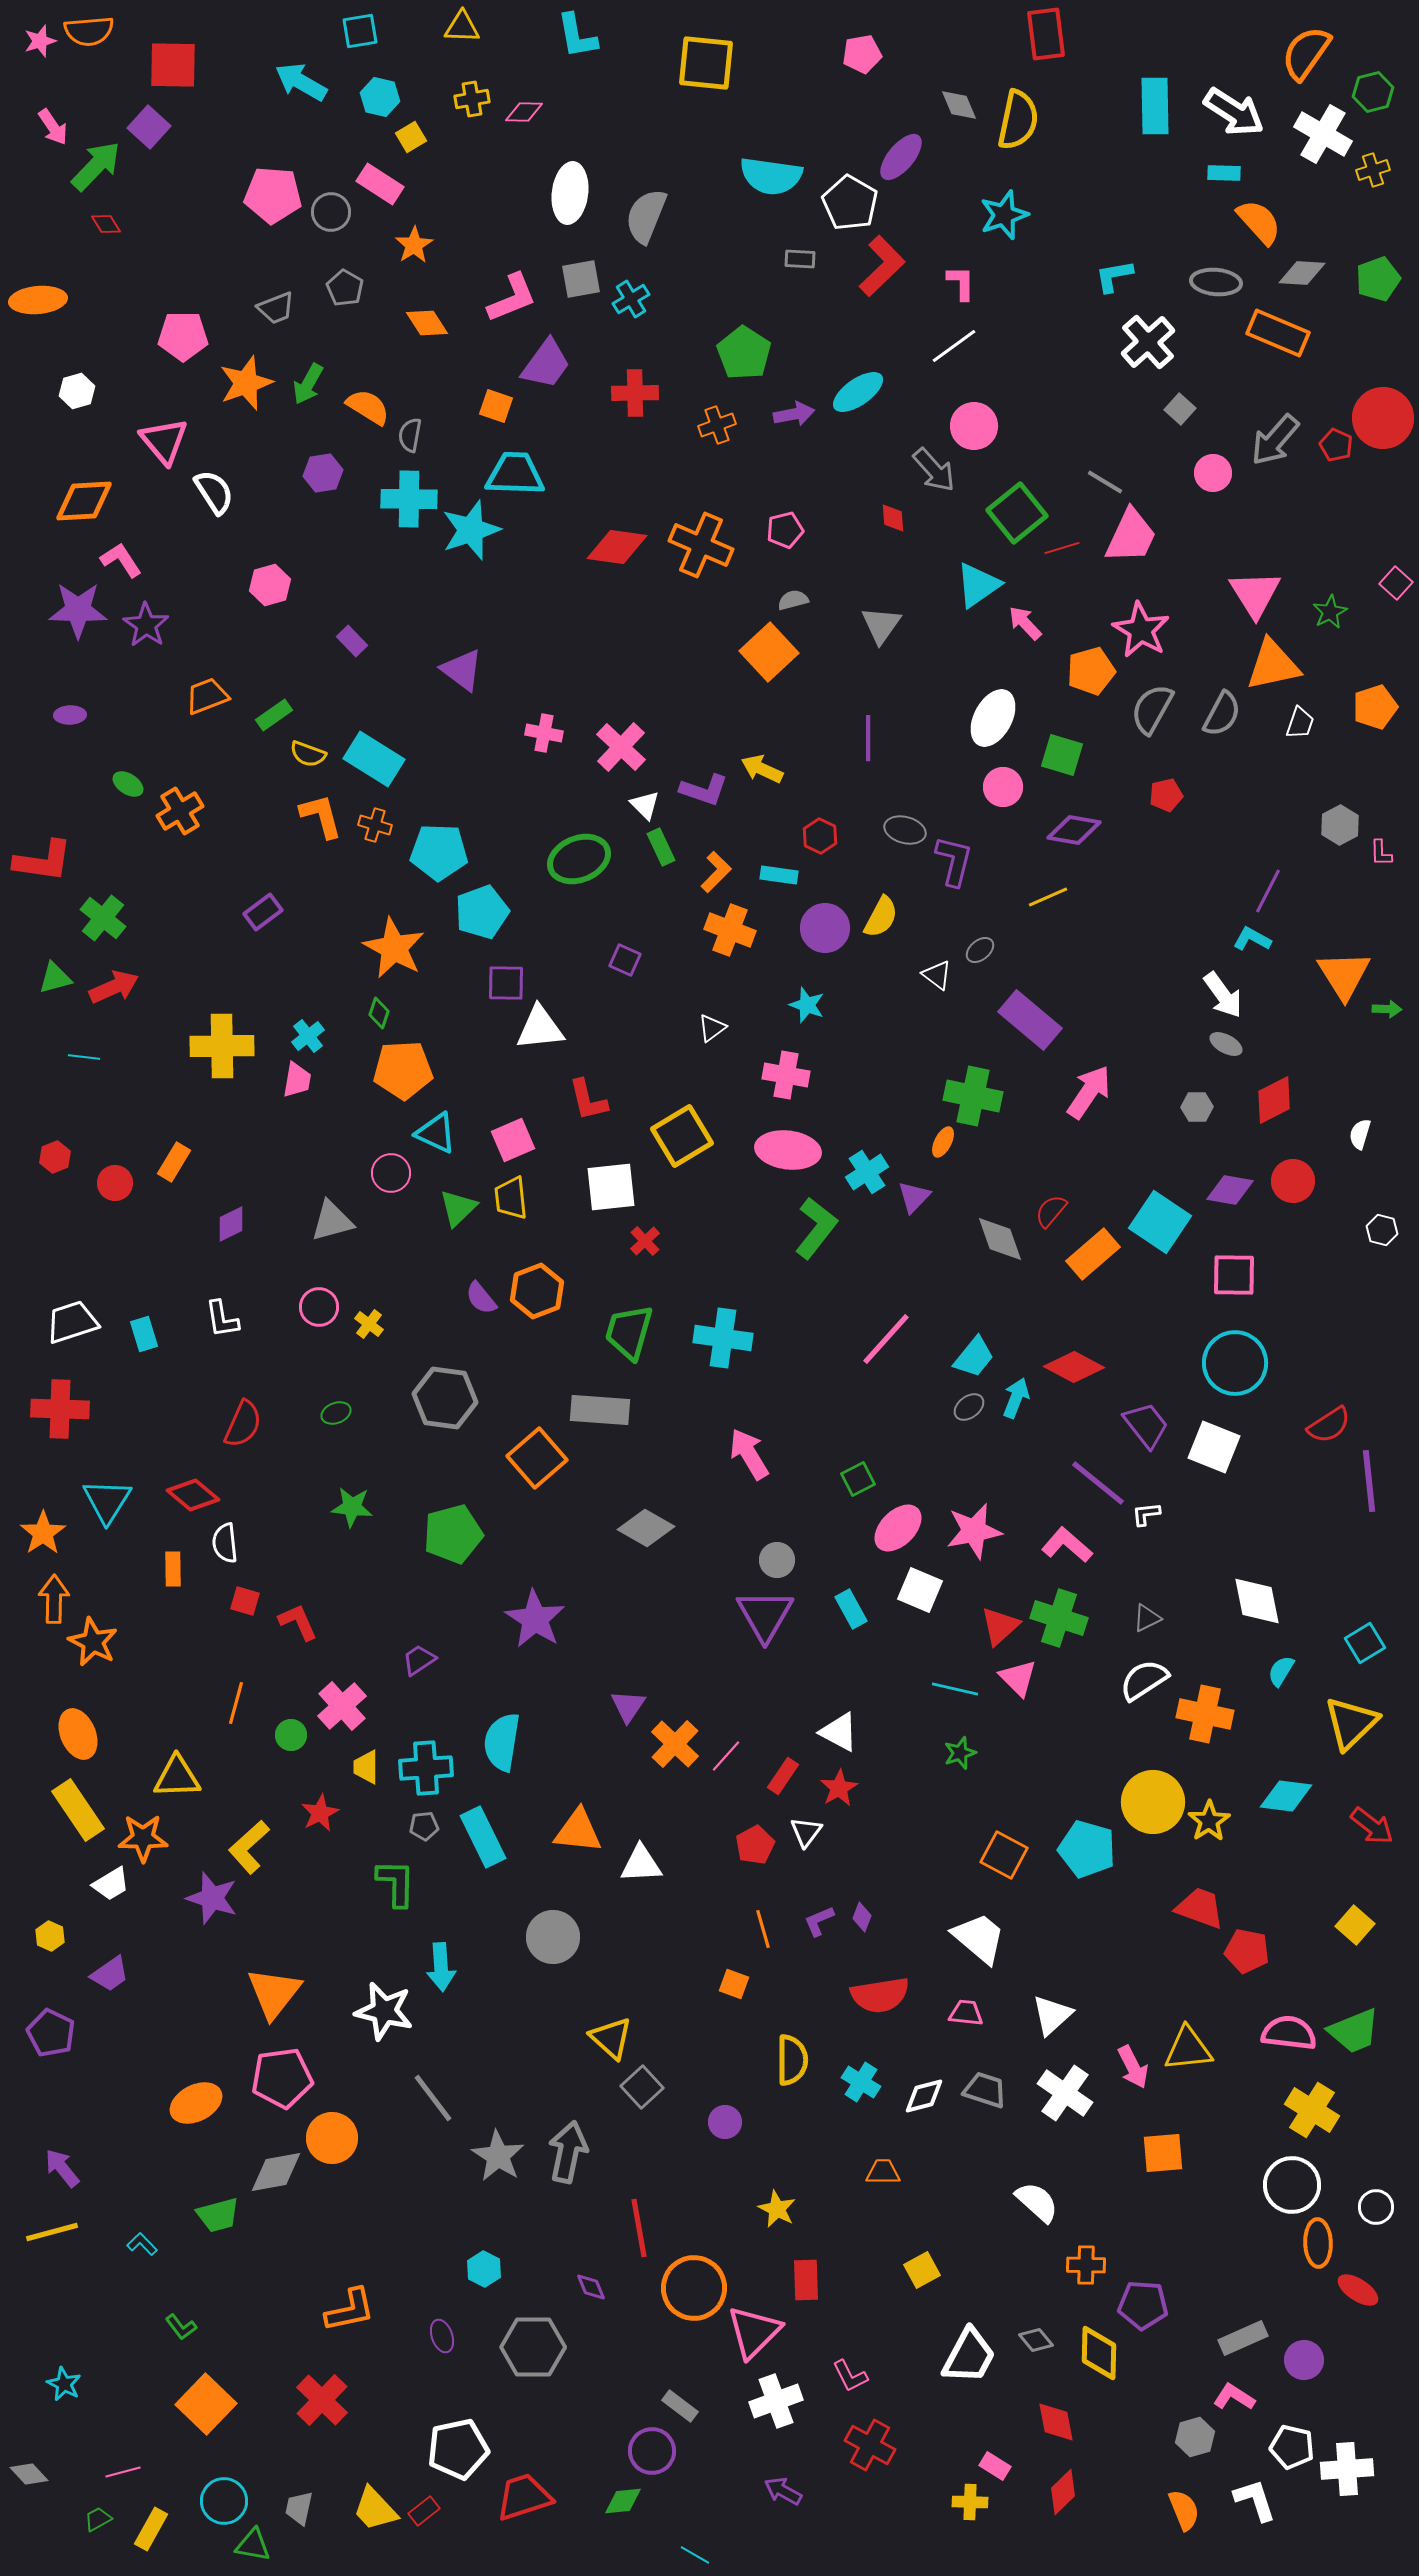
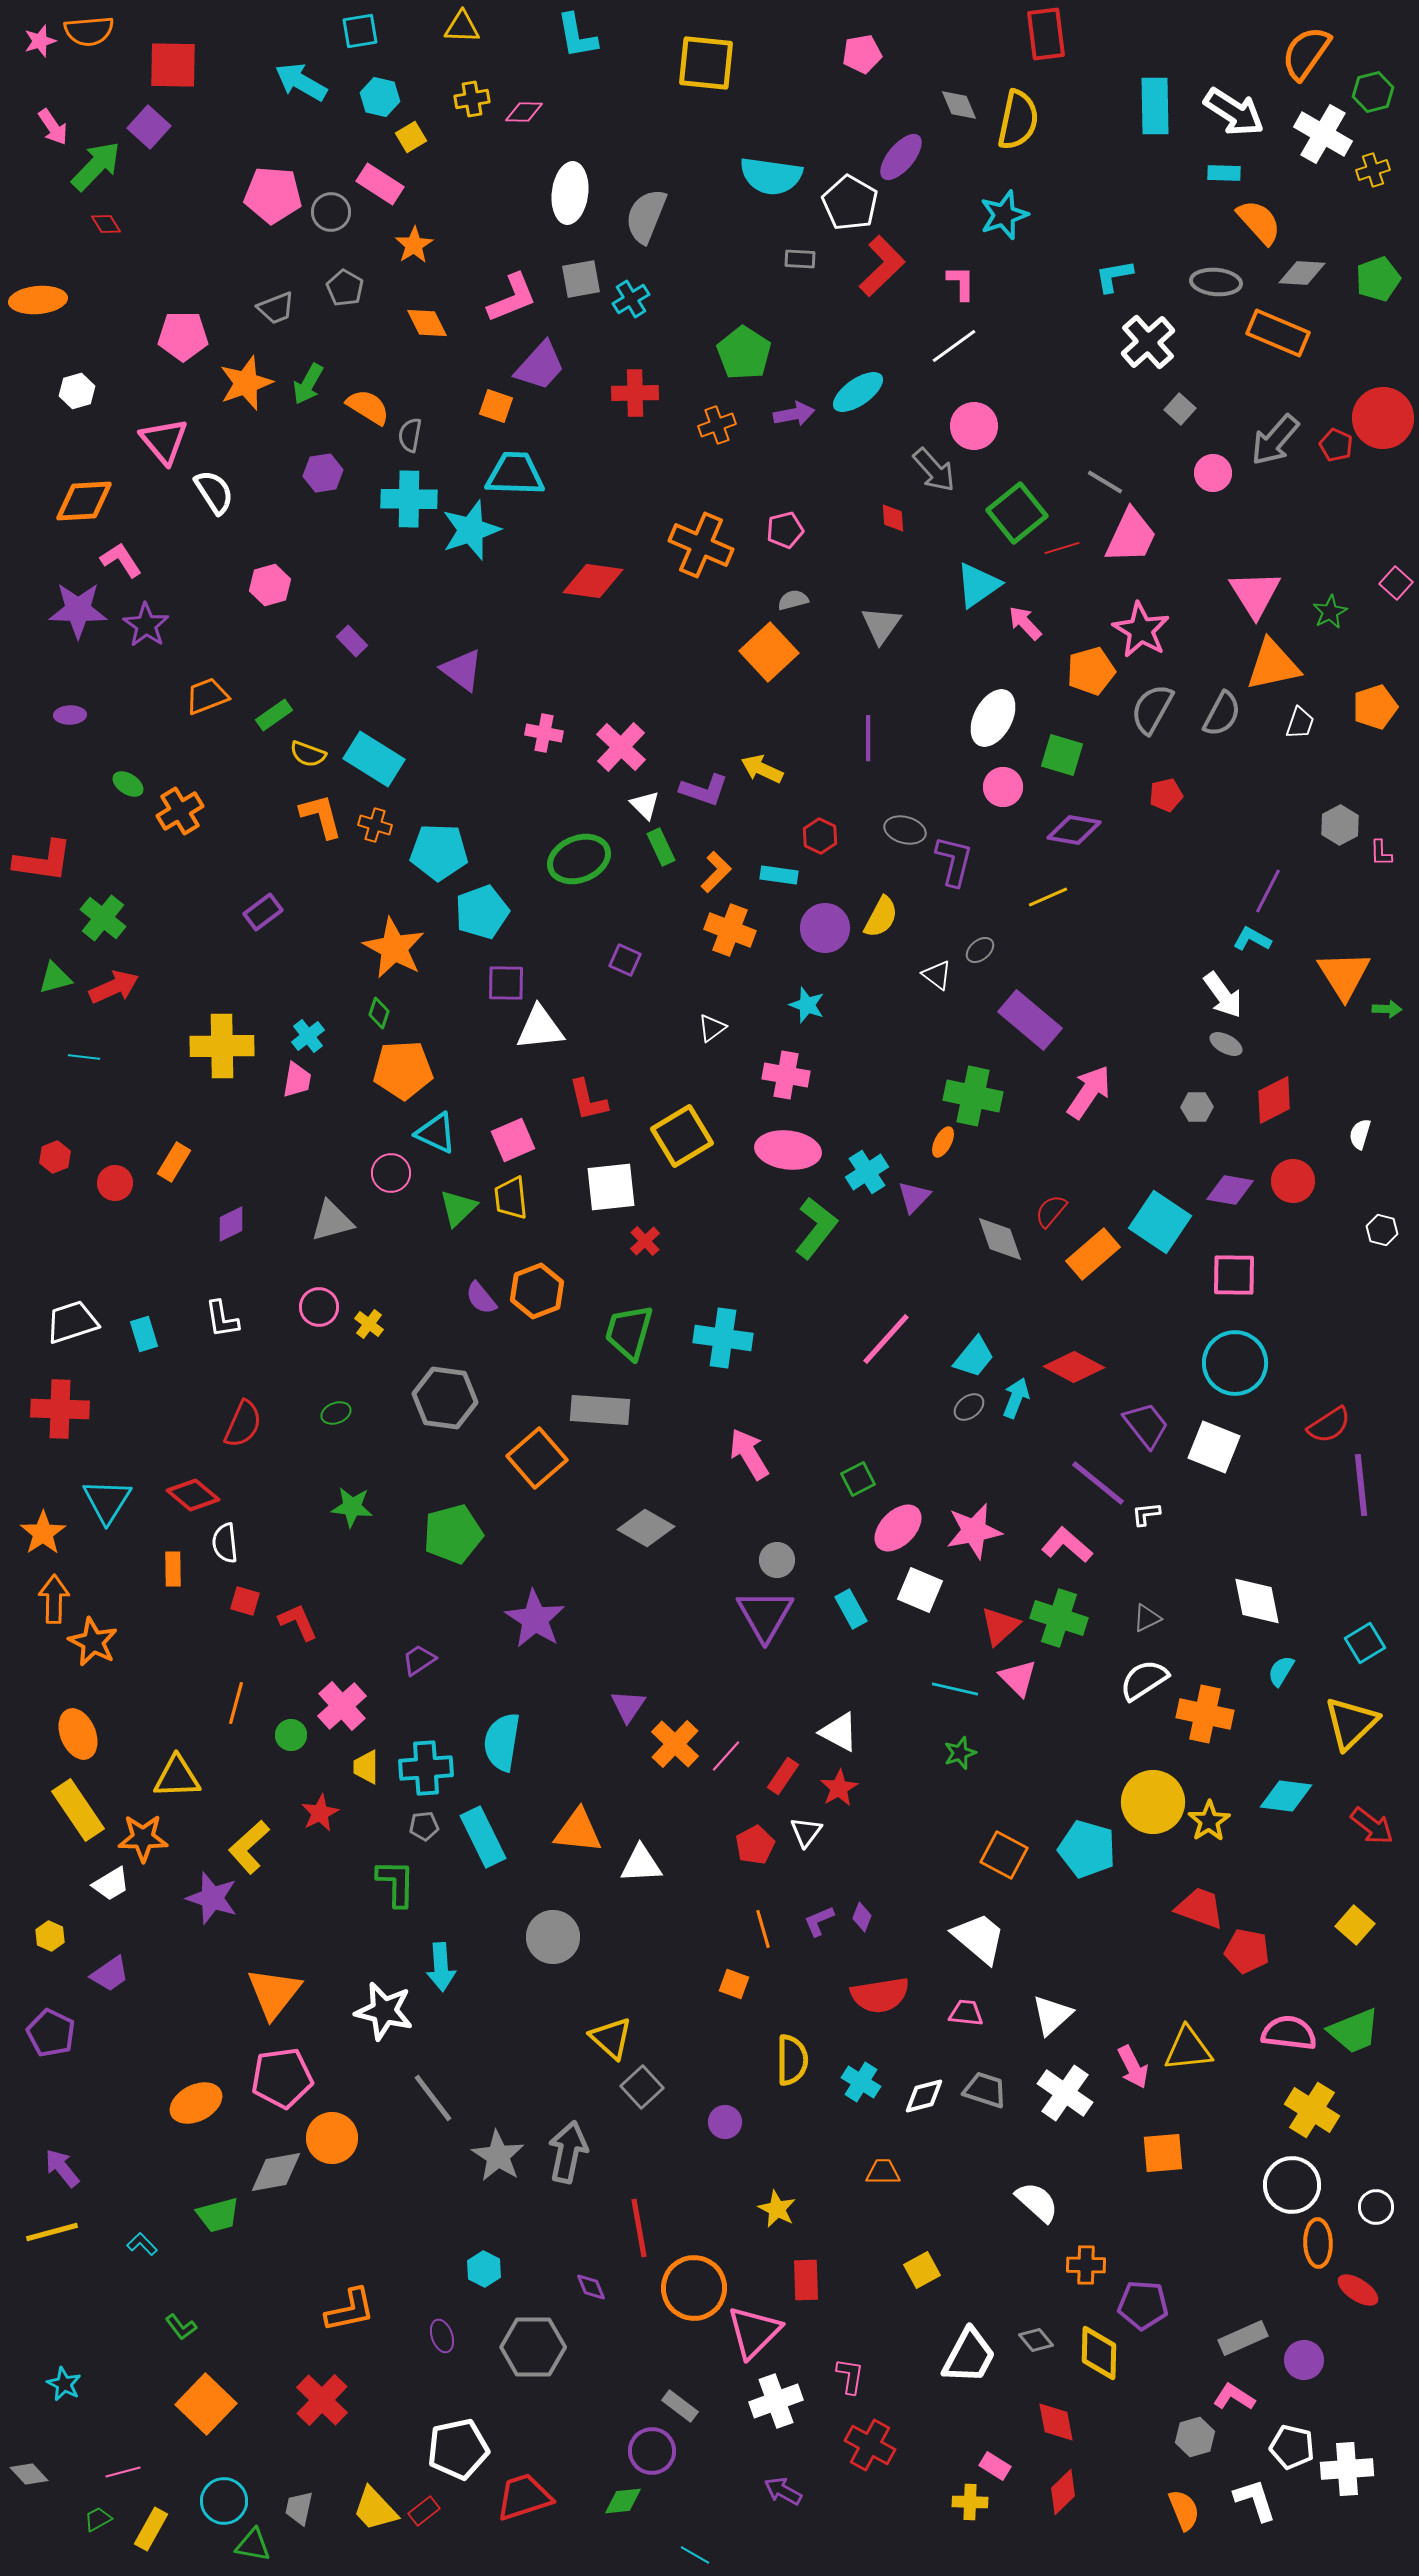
orange diamond at (427, 323): rotated 6 degrees clockwise
purple trapezoid at (546, 364): moved 6 px left, 2 px down; rotated 6 degrees clockwise
red diamond at (617, 547): moved 24 px left, 34 px down
purple line at (1369, 1481): moved 8 px left, 4 px down
pink L-shape at (850, 2376): rotated 144 degrees counterclockwise
